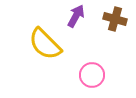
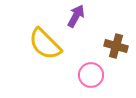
brown cross: moved 1 px right, 27 px down
pink circle: moved 1 px left
